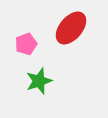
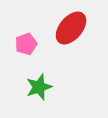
green star: moved 6 px down
